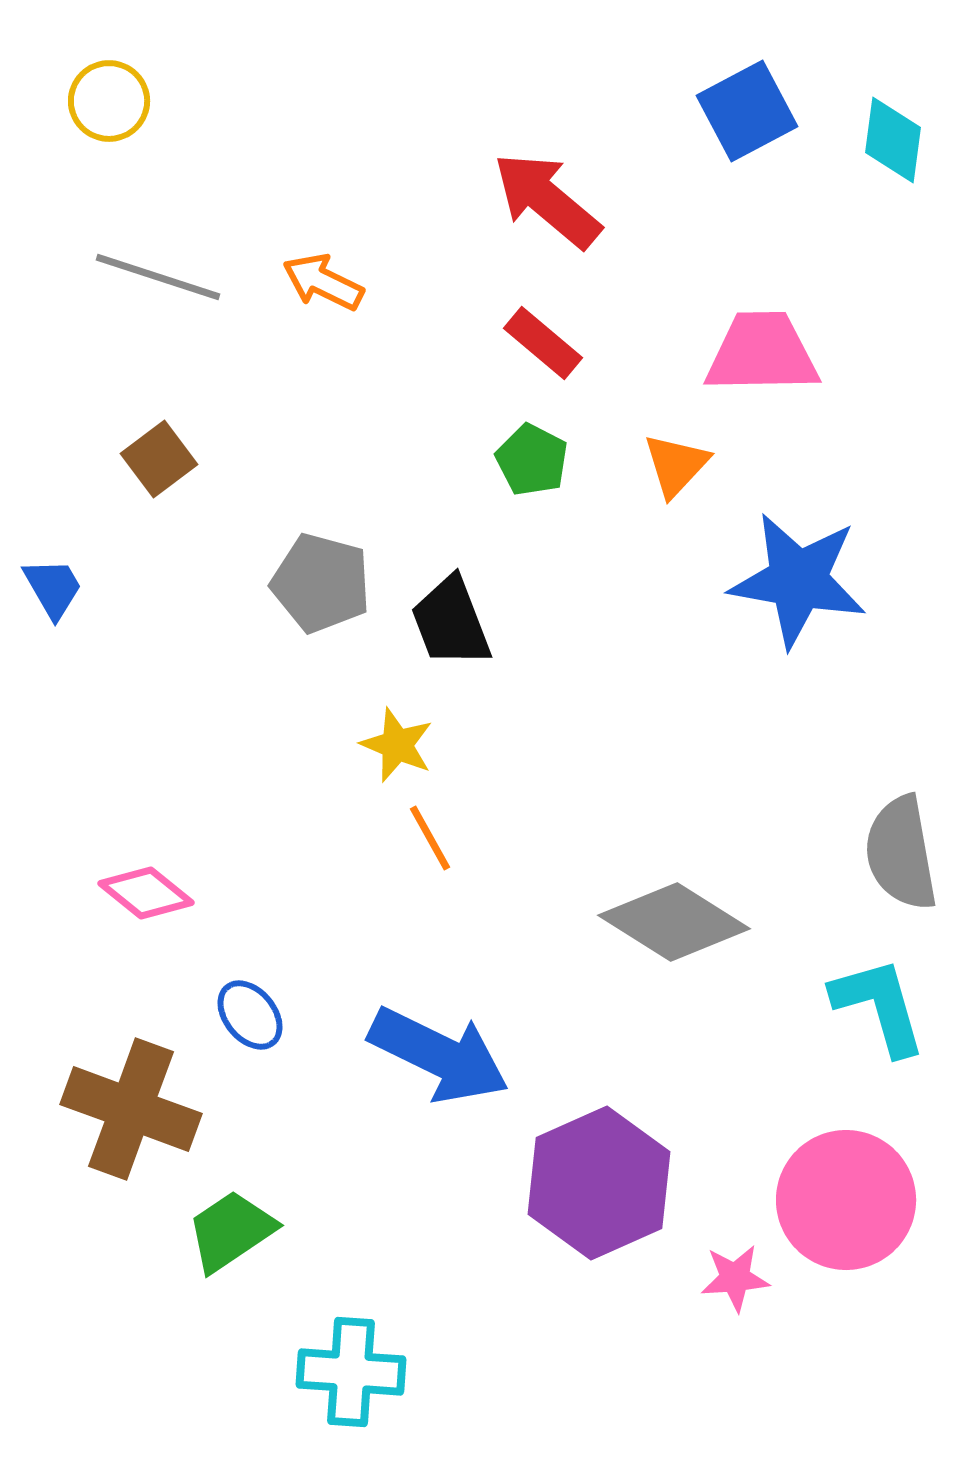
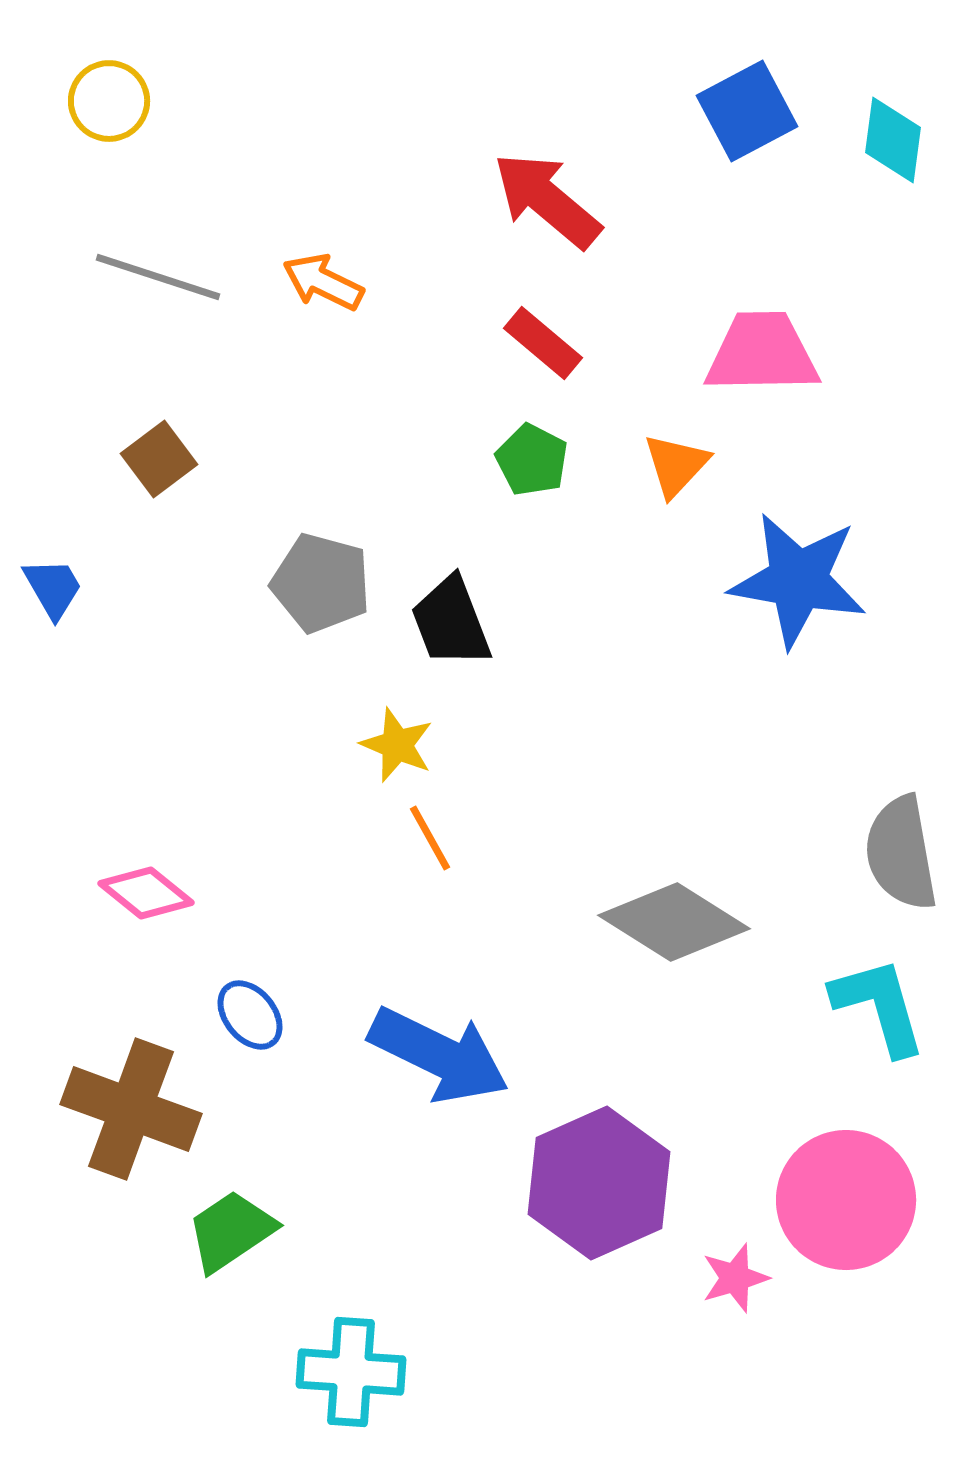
pink star: rotated 12 degrees counterclockwise
